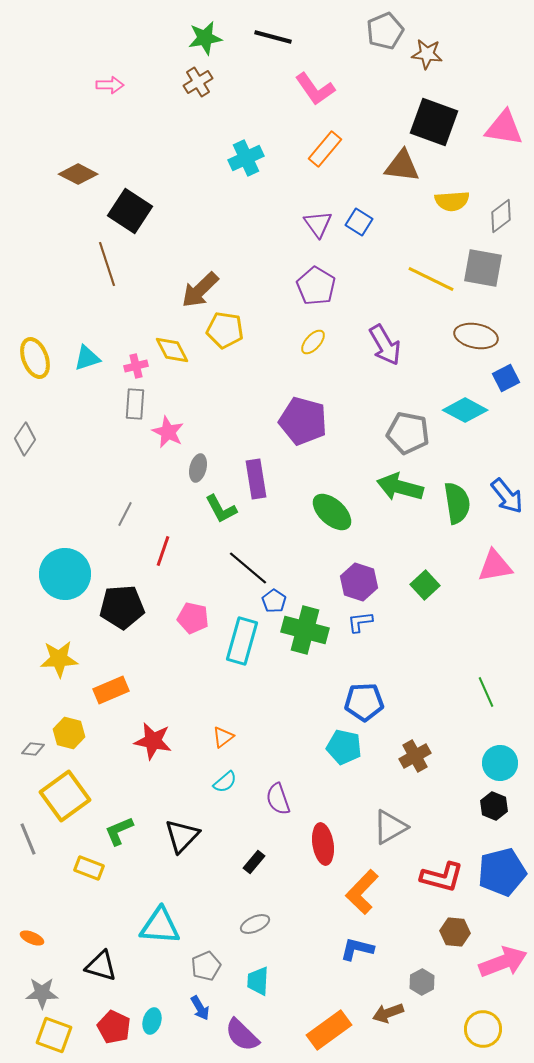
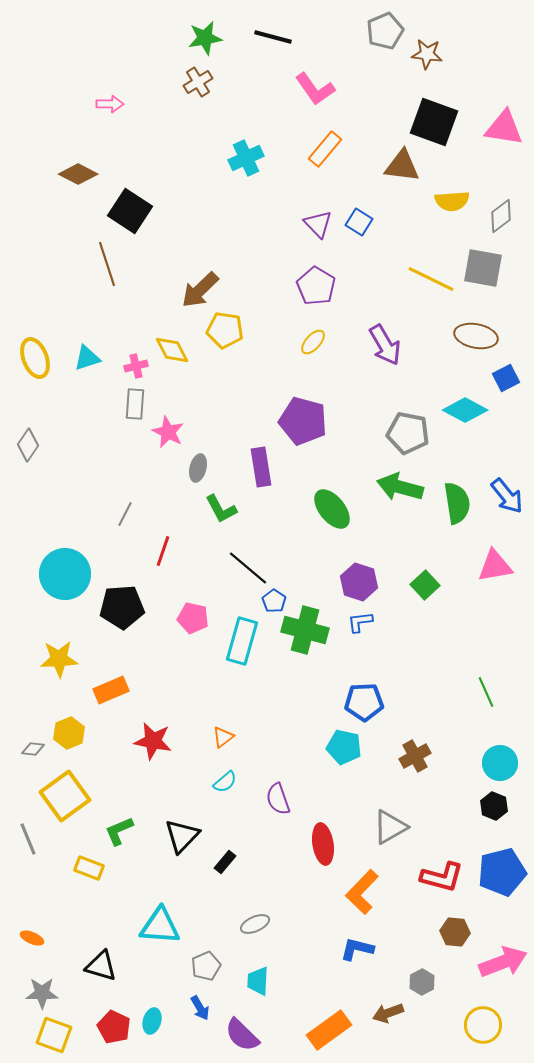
pink arrow at (110, 85): moved 19 px down
purple triangle at (318, 224): rotated 8 degrees counterclockwise
gray diamond at (25, 439): moved 3 px right, 6 px down
purple rectangle at (256, 479): moved 5 px right, 12 px up
green ellipse at (332, 512): moved 3 px up; rotated 9 degrees clockwise
yellow hexagon at (69, 733): rotated 24 degrees clockwise
black rectangle at (254, 862): moved 29 px left
yellow circle at (483, 1029): moved 4 px up
